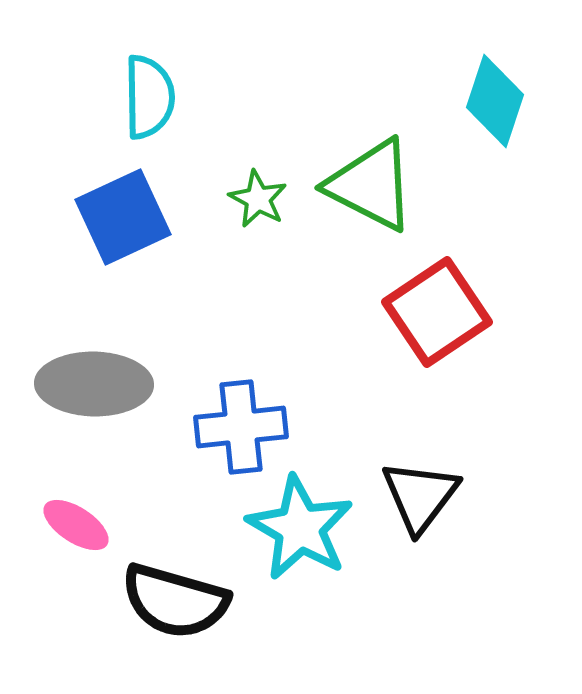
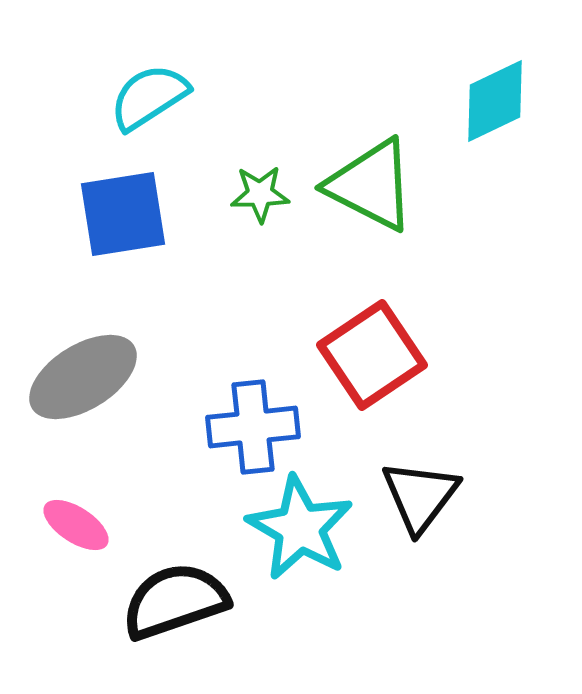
cyan semicircle: rotated 122 degrees counterclockwise
cyan diamond: rotated 46 degrees clockwise
green star: moved 2 px right, 5 px up; rotated 30 degrees counterclockwise
blue square: moved 3 px up; rotated 16 degrees clockwise
red square: moved 65 px left, 43 px down
gray ellipse: moved 11 px left, 7 px up; rotated 33 degrees counterclockwise
blue cross: moved 12 px right
black semicircle: rotated 145 degrees clockwise
